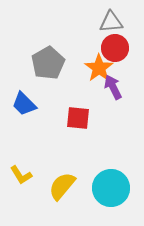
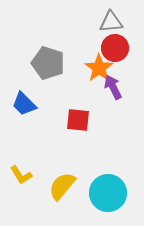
gray pentagon: rotated 24 degrees counterclockwise
red square: moved 2 px down
cyan circle: moved 3 px left, 5 px down
